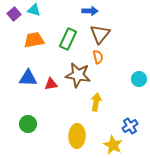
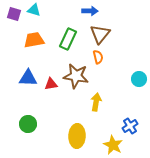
purple square: rotated 32 degrees counterclockwise
brown star: moved 2 px left, 1 px down
